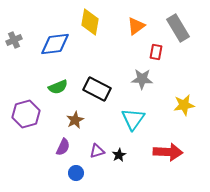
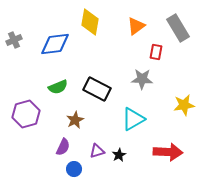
cyan triangle: rotated 25 degrees clockwise
blue circle: moved 2 px left, 4 px up
